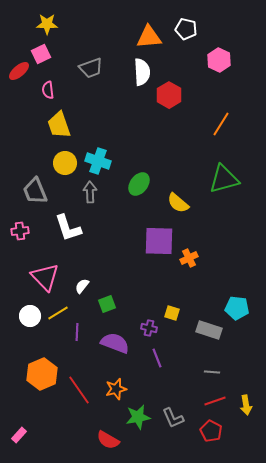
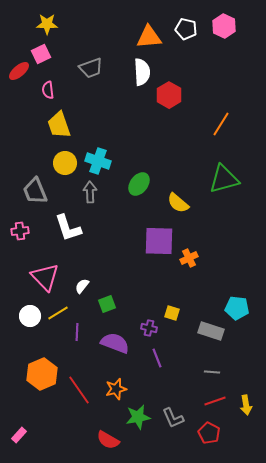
pink hexagon at (219, 60): moved 5 px right, 34 px up
gray rectangle at (209, 330): moved 2 px right, 1 px down
red pentagon at (211, 431): moved 2 px left, 2 px down
